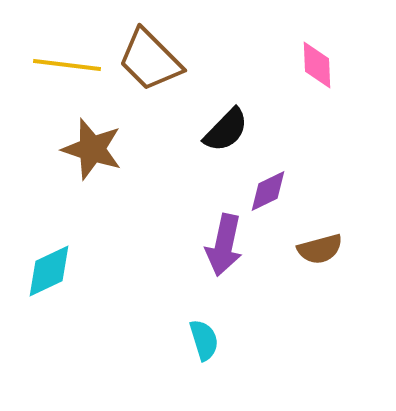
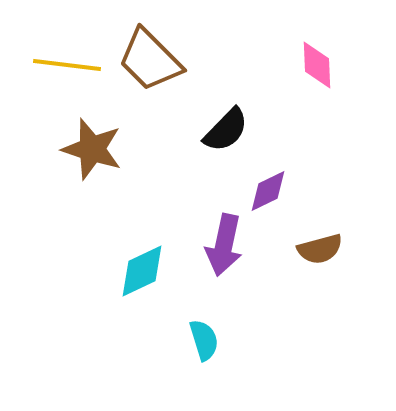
cyan diamond: moved 93 px right
